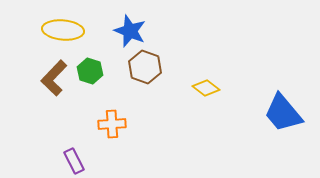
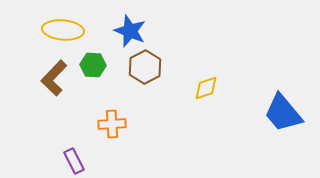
brown hexagon: rotated 12 degrees clockwise
green hexagon: moved 3 px right, 6 px up; rotated 15 degrees counterclockwise
yellow diamond: rotated 56 degrees counterclockwise
